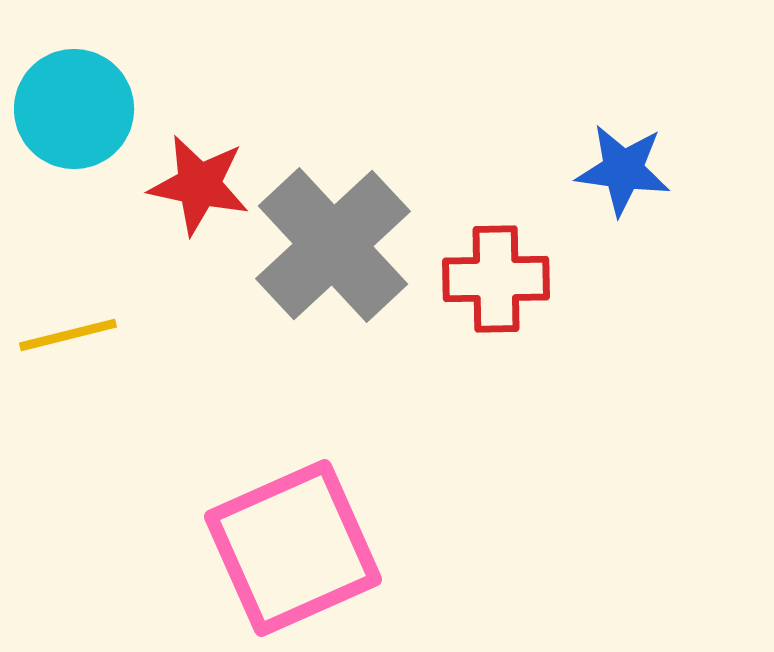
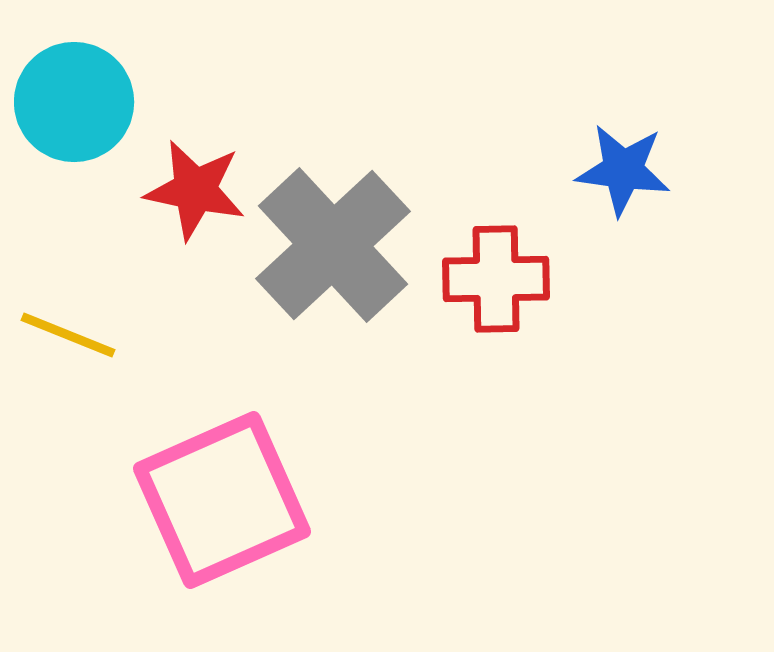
cyan circle: moved 7 px up
red star: moved 4 px left, 5 px down
yellow line: rotated 36 degrees clockwise
pink square: moved 71 px left, 48 px up
